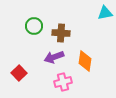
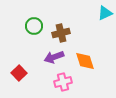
cyan triangle: rotated 14 degrees counterclockwise
brown cross: rotated 18 degrees counterclockwise
orange diamond: rotated 25 degrees counterclockwise
